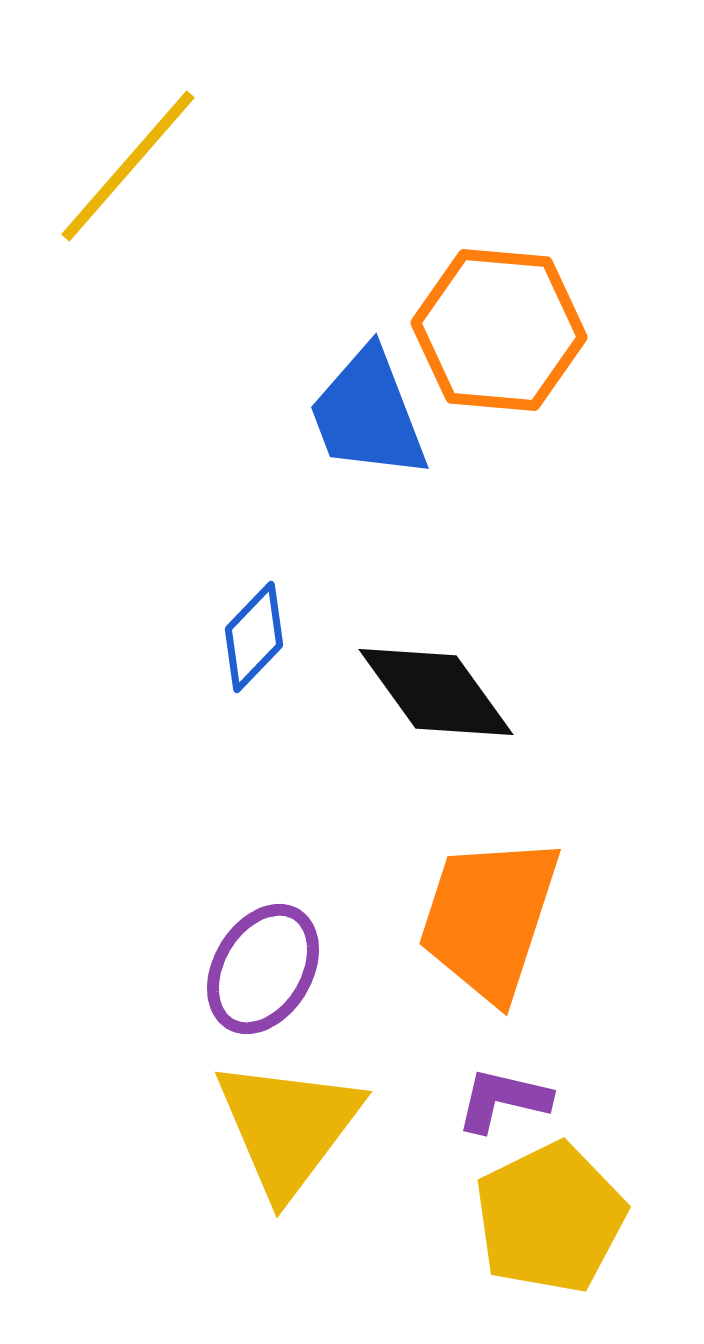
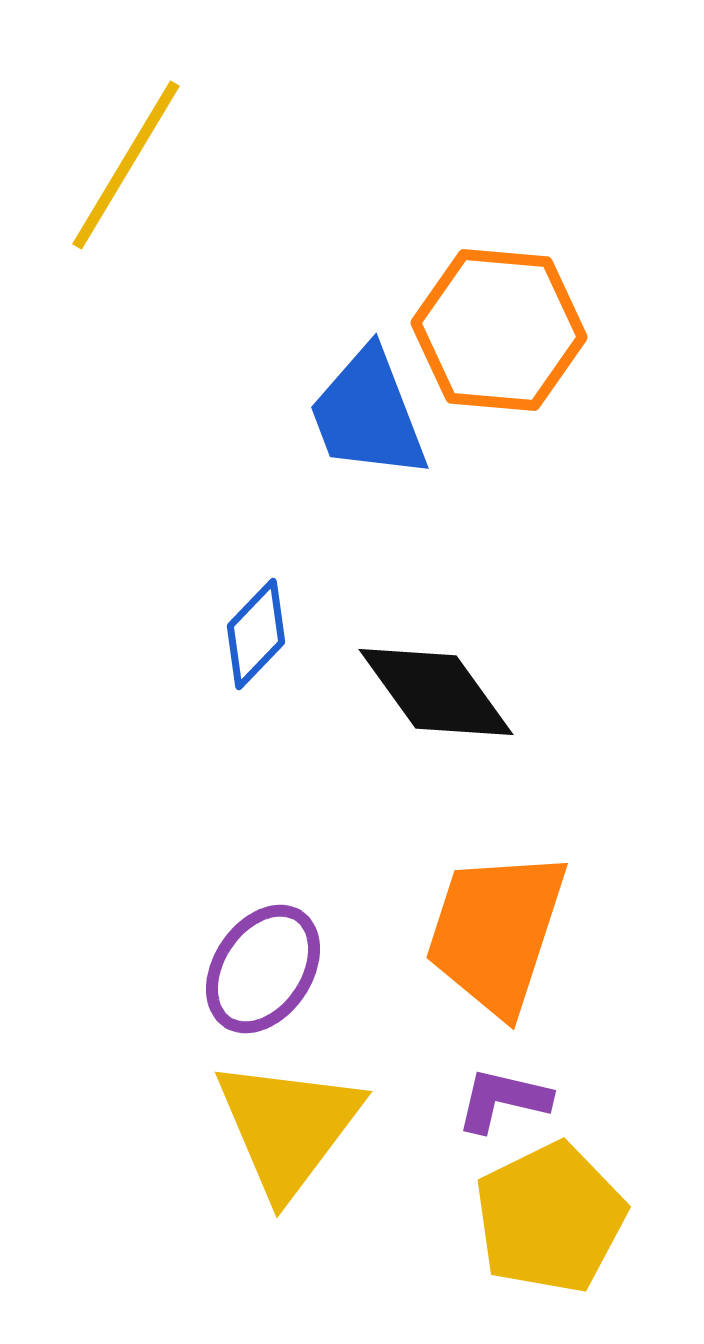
yellow line: moved 2 px left, 1 px up; rotated 10 degrees counterclockwise
blue diamond: moved 2 px right, 3 px up
orange trapezoid: moved 7 px right, 14 px down
purple ellipse: rotated 3 degrees clockwise
